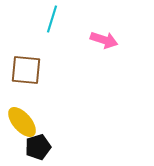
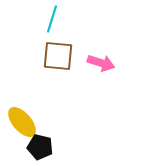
pink arrow: moved 3 px left, 23 px down
brown square: moved 32 px right, 14 px up
black pentagon: moved 2 px right; rotated 30 degrees clockwise
